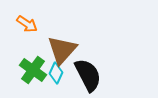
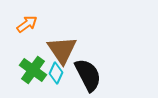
orange arrow: rotated 70 degrees counterclockwise
brown triangle: rotated 16 degrees counterclockwise
